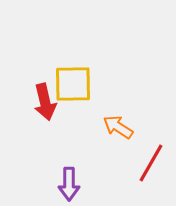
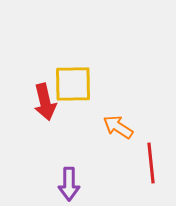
red line: rotated 36 degrees counterclockwise
